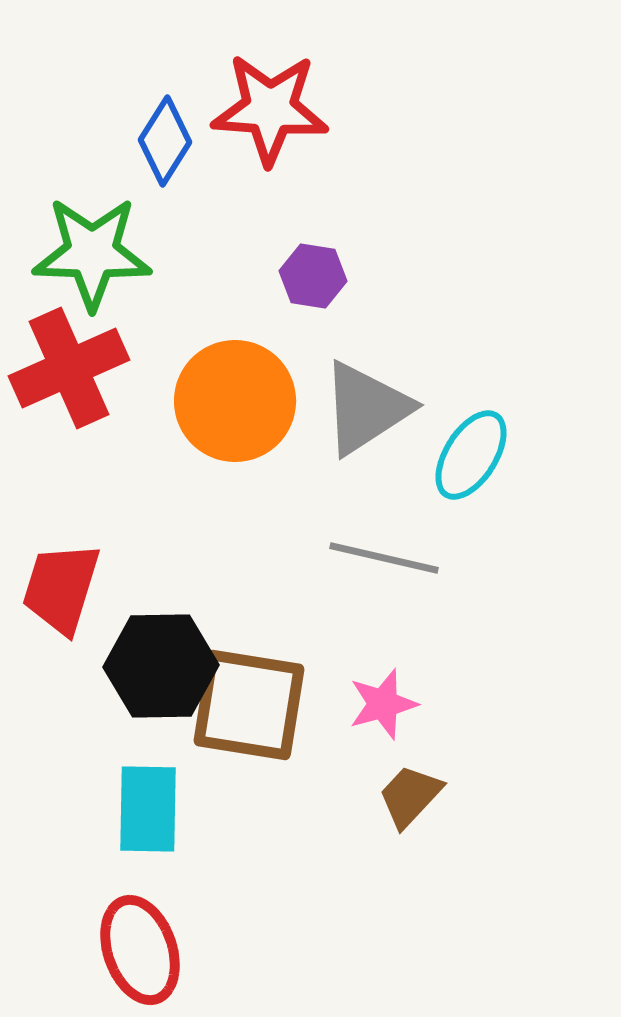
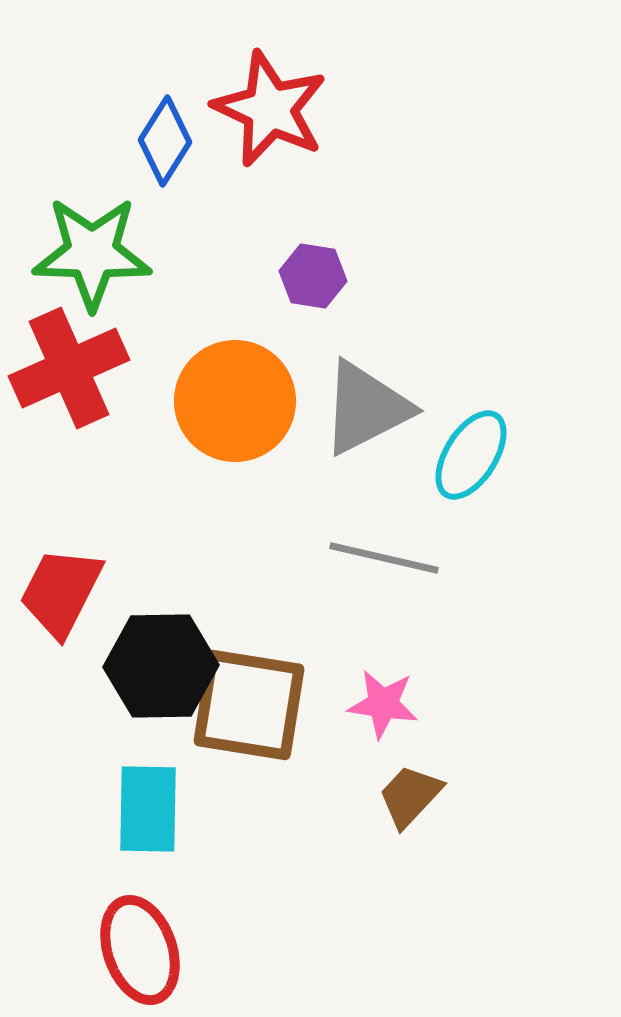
red star: rotated 21 degrees clockwise
gray triangle: rotated 6 degrees clockwise
red trapezoid: moved 4 px down; rotated 10 degrees clockwise
pink star: rotated 24 degrees clockwise
